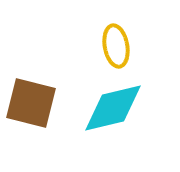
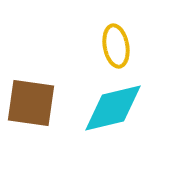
brown square: rotated 6 degrees counterclockwise
